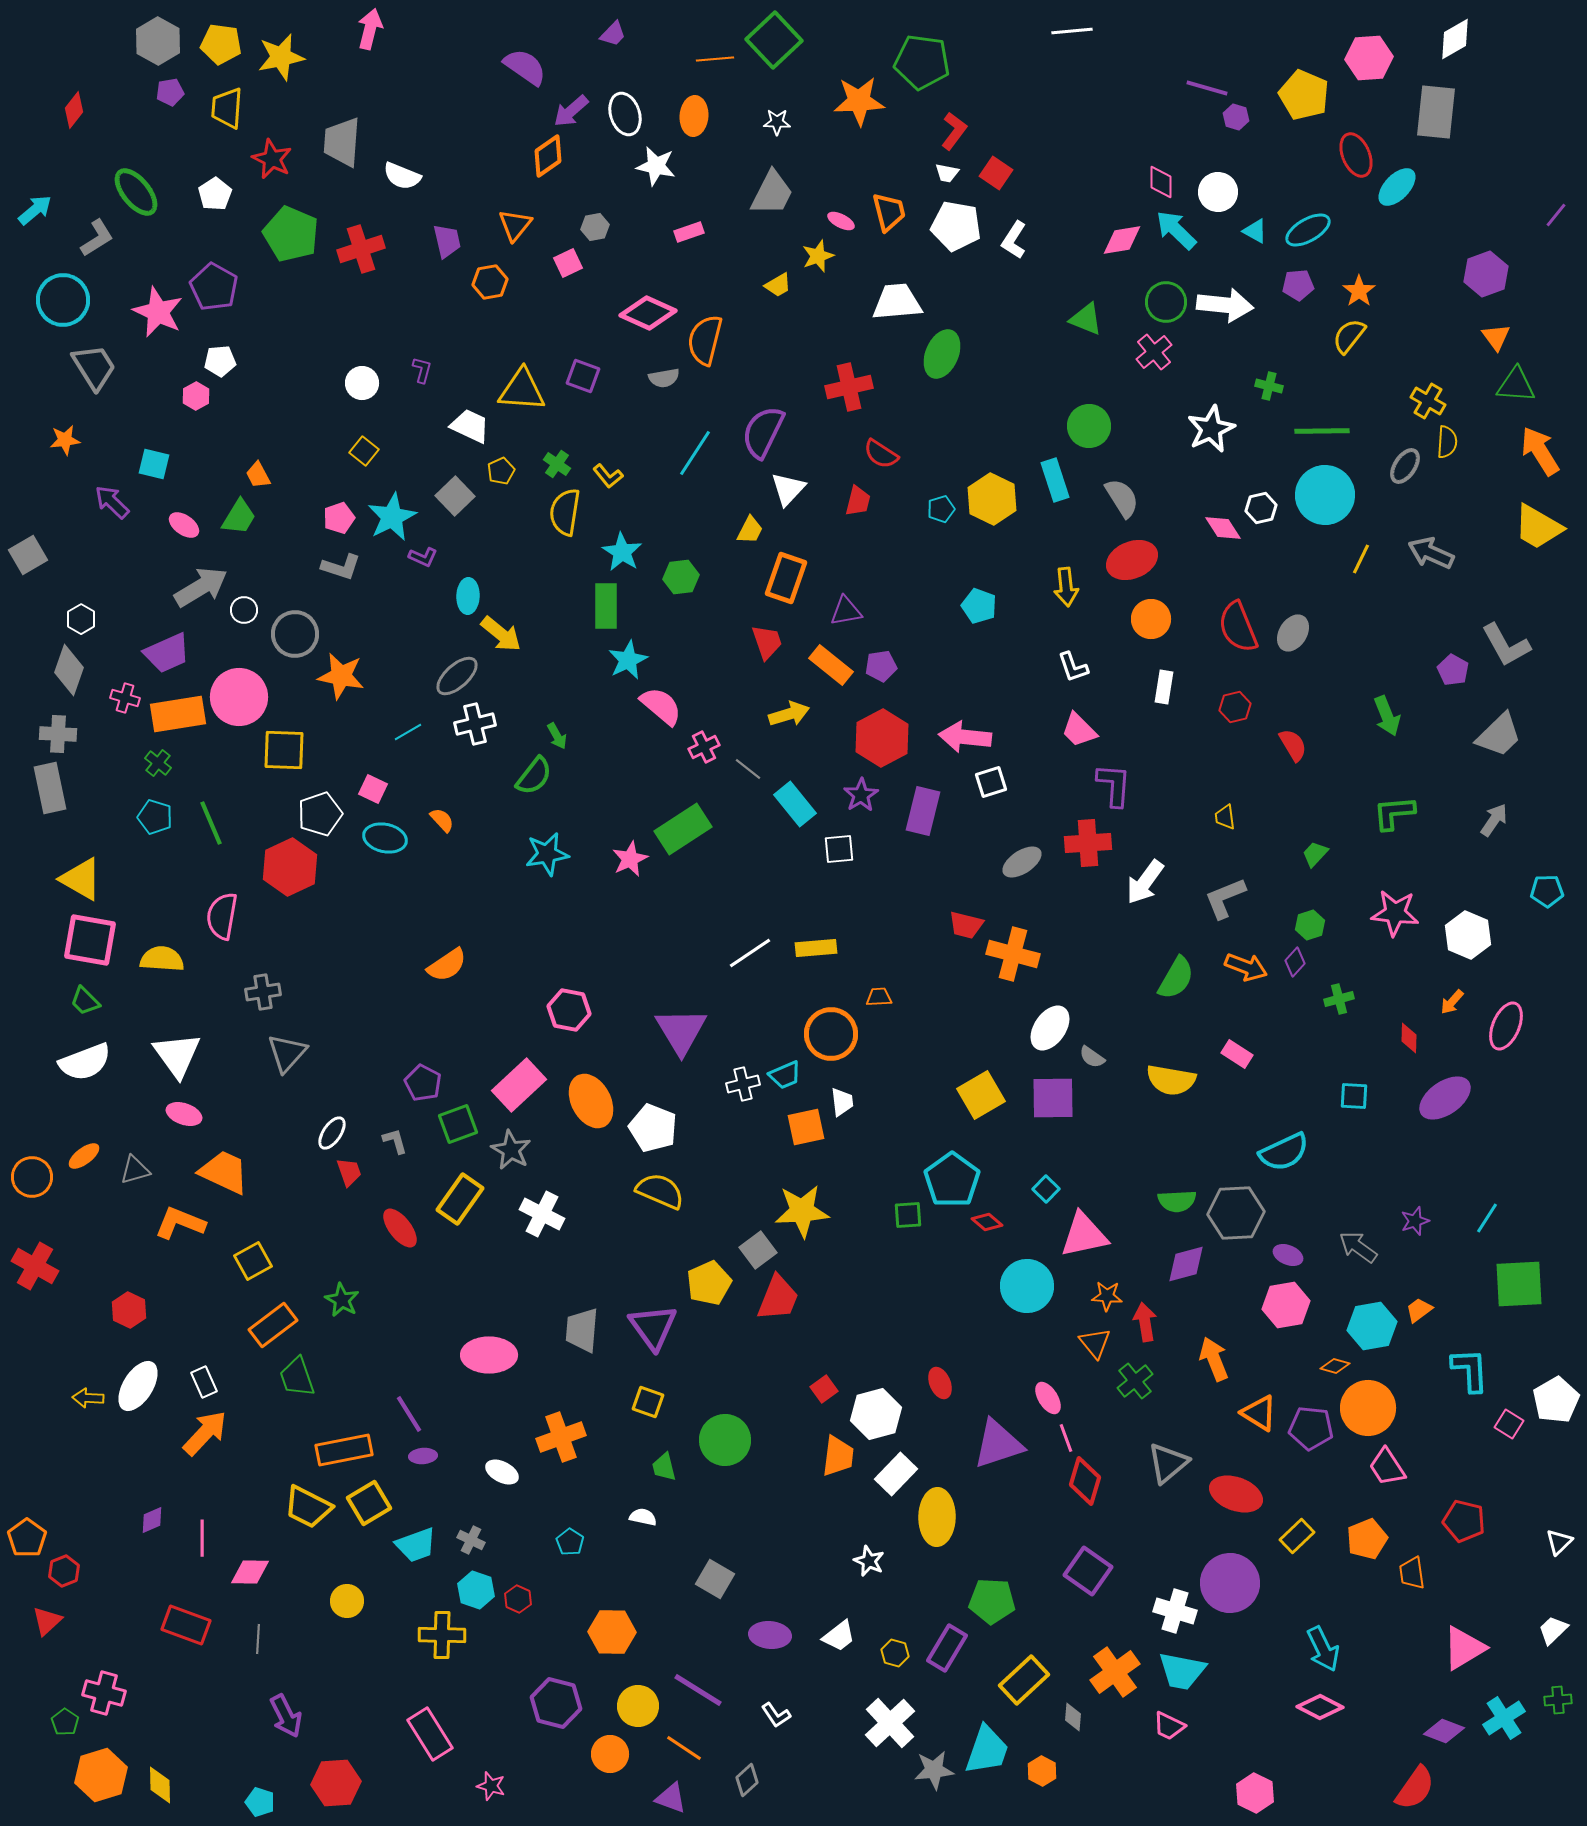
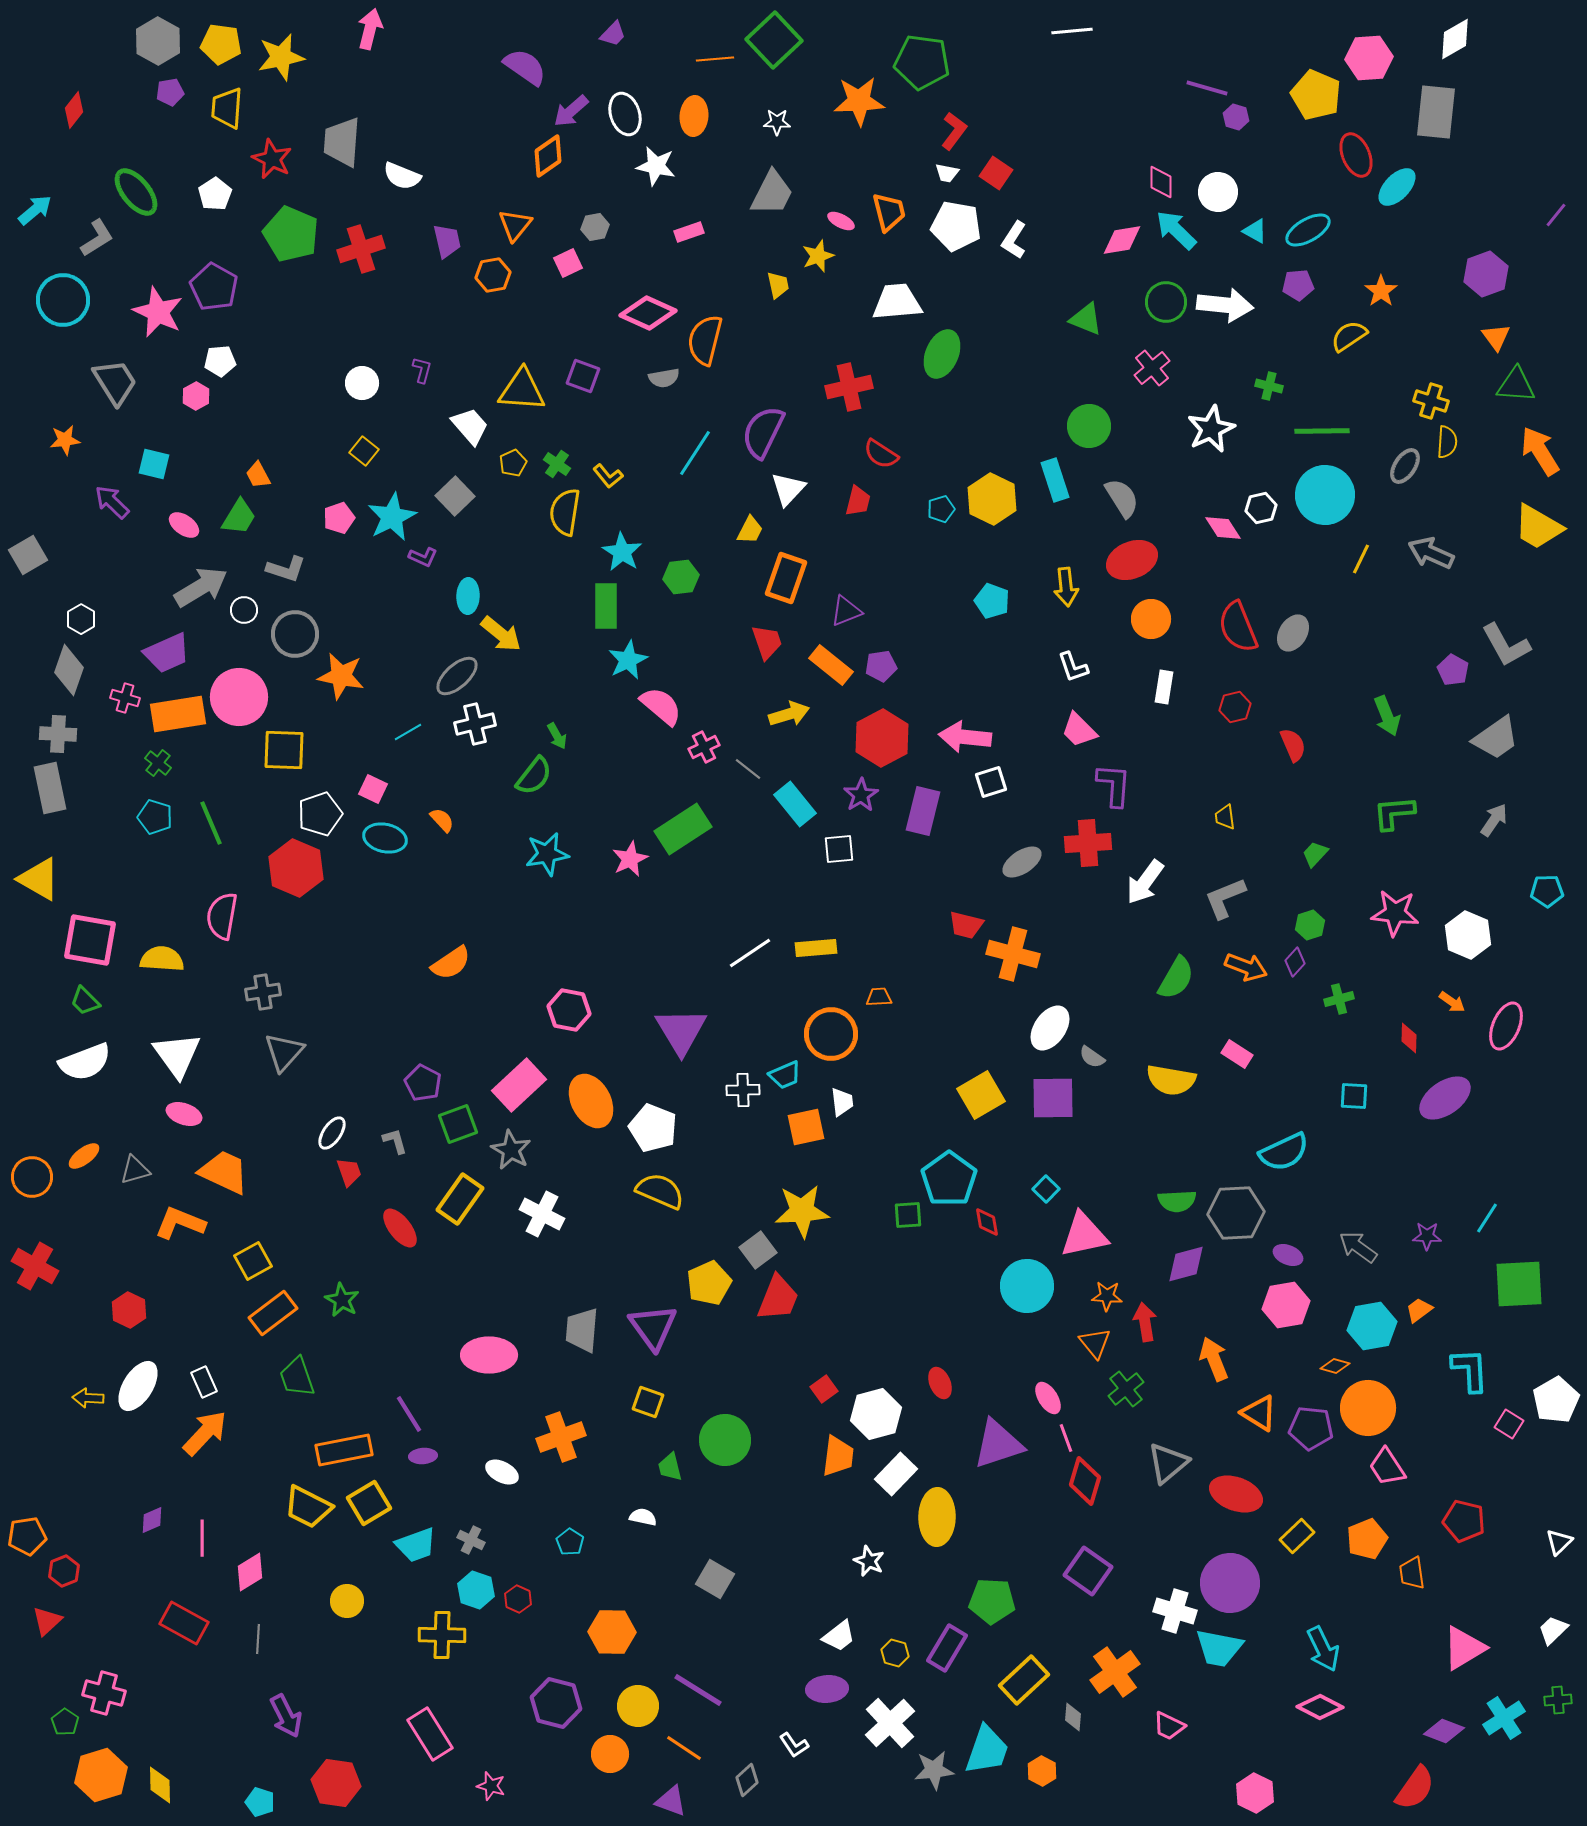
yellow pentagon at (1304, 95): moved 12 px right
orange hexagon at (490, 282): moved 3 px right, 7 px up
yellow trapezoid at (778, 285): rotated 72 degrees counterclockwise
orange star at (1359, 291): moved 22 px right
yellow semicircle at (1349, 336): rotated 18 degrees clockwise
pink cross at (1154, 352): moved 2 px left, 16 px down
gray trapezoid at (94, 367): moved 21 px right, 15 px down
yellow cross at (1428, 401): moved 3 px right; rotated 12 degrees counterclockwise
white trapezoid at (470, 426): rotated 24 degrees clockwise
yellow pentagon at (501, 471): moved 12 px right, 8 px up
gray L-shape at (341, 567): moved 55 px left, 2 px down
cyan pentagon at (979, 606): moved 13 px right, 5 px up
purple triangle at (846, 611): rotated 12 degrees counterclockwise
gray trapezoid at (1499, 735): moved 3 px left, 3 px down; rotated 9 degrees clockwise
red semicircle at (1293, 745): rotated 8 degrees clockwise
red hexagon at (290, 867): moved 6 px right, 1 px down; rotated 12 degrees counterclockwise
yellow triangle at (81, 879): moved 42 px left
orange semicircle at (447, 965): moved 4 px right, 2 px up
orange arrow at (1452, 1002): rotated 96 degrees counterclockwise
gray triangle at (287, 1053): moved 3 px left, 1 px up
white cross at (743, 1084): moved 6 px down; rotated 12 degrees clockwise
cyan pentagon at (952, 1180): moved 3 px left, 1 px up
purple star at (1415, 1221): moved 12 px right, 15 px down; rotated 20 degrees clockwise
red diamond at (987, 1222): rotated 40 degrees clockwise
orange rectangle at (273, 1325): moved 12 px up
green cross at (1135, 1381): moved 9 px left, 8 px down
green trapezoid at (664, 1467): moved 6 px right
orange pentagon at (27, 1538): moved 2 px up; rotated 27 degrees clockwise
pink diamond at (250, 1572): rotated 33 degrees counterclockwise
red rectangle at (186, 1625): moved 2 px left, 2 px up; rotated 9 degrees clockwise
purple ellipse at (770, 1635): moved 57 px right, 54 px down; rotated 9 degrees counterclockwise
cyan trapezoid at (1182, 1671): moved 37 px right, 23 px up
white L-shape at (776, 1715): moved 18 px right, 30 px down
red hexagon at (336, 1783): rotated 12 degrees clockwise
purple triangle at (671, 1798): moved 3 px down
